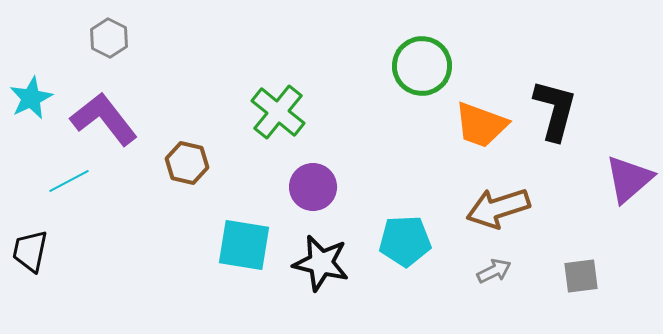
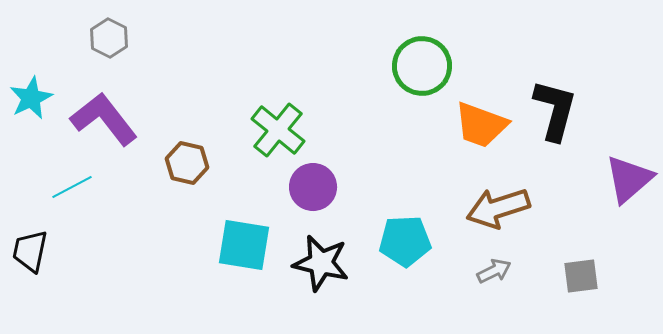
green cross: moved 18 px down
cyan line: moved 3 px right, 6 px down
